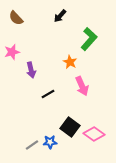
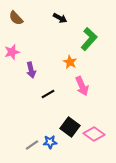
black arrow: moved 2 px down; rotated 104 degrees counterclockwise
